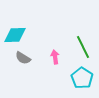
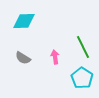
cyan diamond: moved 9 px right, 14 px up
